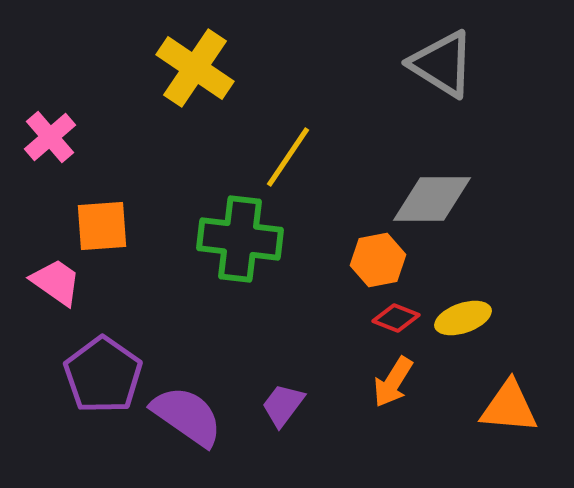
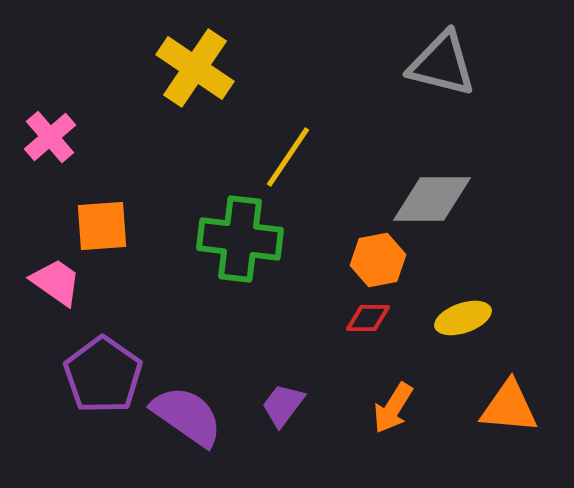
gray triangle: rotated 18 degrees counterclockwise
red diamond: moved 28 px left; rotated 21 degrees counterclockwise
orange arrow: moved 26 px down
